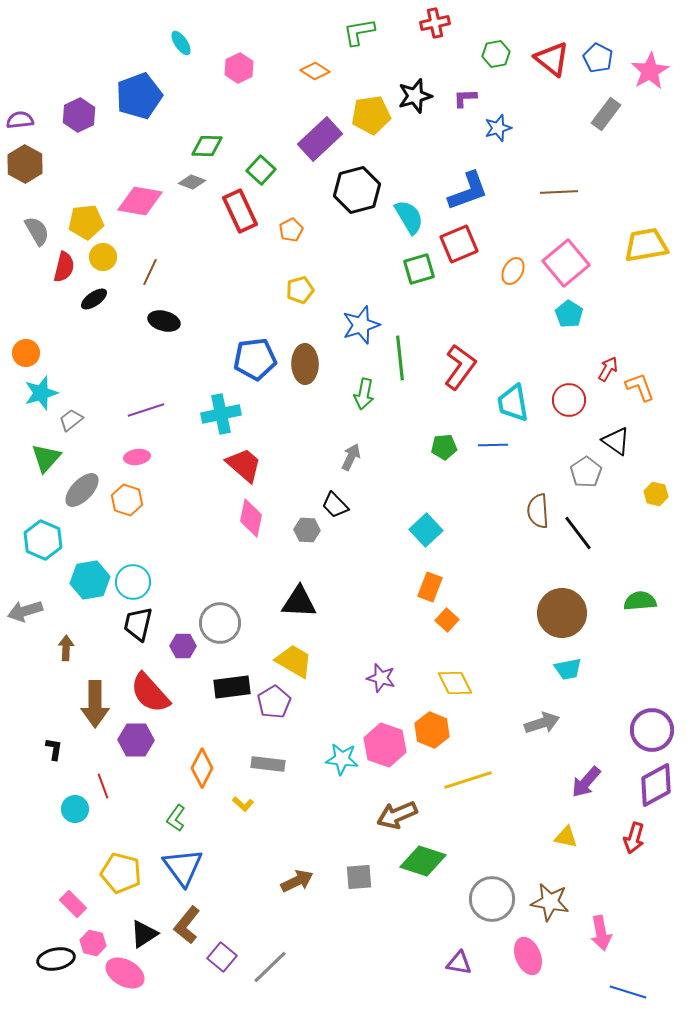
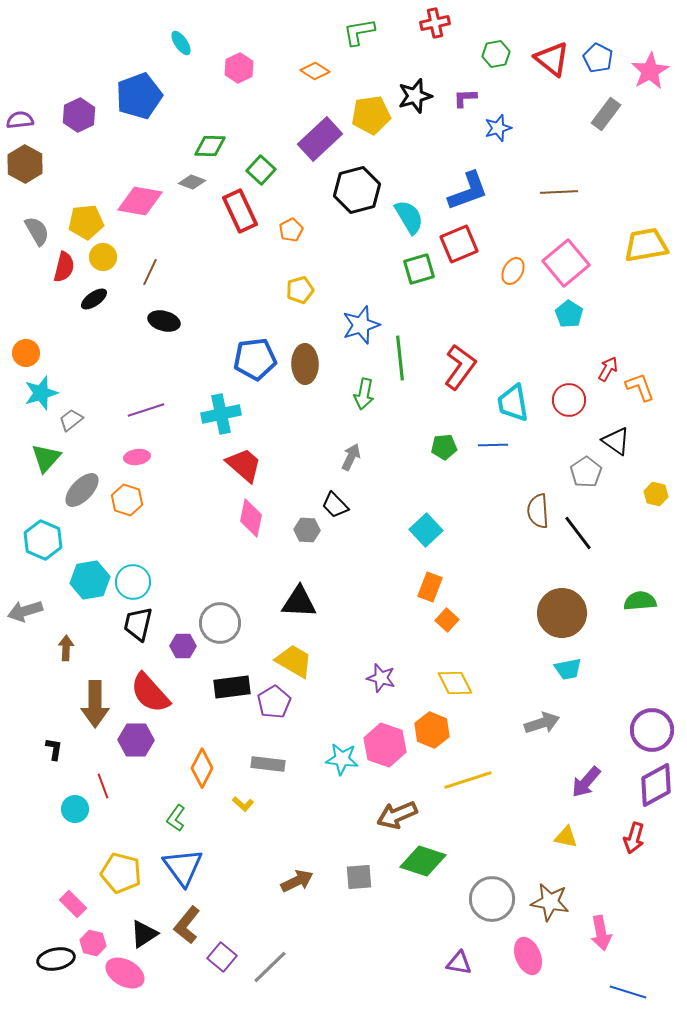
green diamond at (207, 146): moved 3 px right
